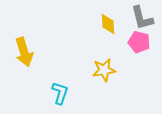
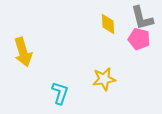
pink pentagon: moved 3 px up
yellow arrow: moved 1 px left
yellow star: moved 9 px down
